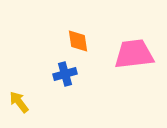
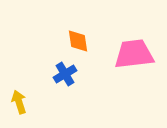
blue cross: rotated 15 degrees counterclockwise
yellow arrow: rotated 20 degrees clockwise
